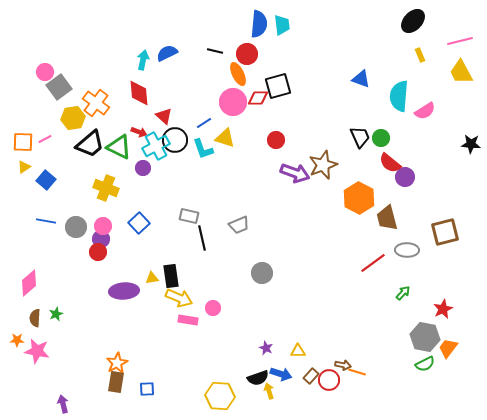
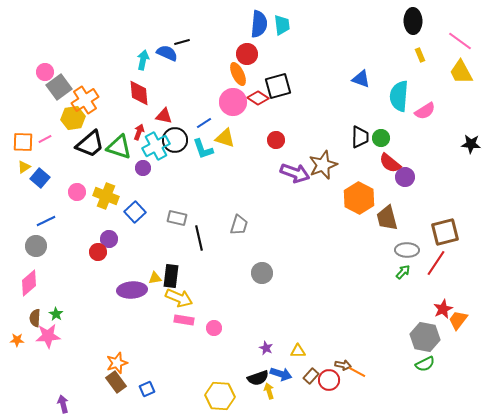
black ellipse at (413, 21): rotated 45 degrees counterclockwise
pink line at (460, 41): rotated 50 degrees clockwise
black line at (215, 51): moved 33 px left, 9 px up; rotated 28 degrees counterclockwise
blue semicircle at (167, 53): rotated 50 degrees clockwise
red diamond at (258, 98): rotated 35 degrees clockwise
orange cross at (96, 103): moved 11 px left, 3 px up; rotated 20 degrees clockwise
red triangle at (164, 116): rotated 30 degrees counterclockwise
red arrow at (139, 132): rotated 91 degrees counterclockwise
black trapezoid at (360, 137): rotated 25 degrees clockwise
green triangle at (119, 147): rotated 8 degrees counterclockwise
blue square at (46, 180): moved 6 px left, 2 px up
yellow cross at (106, 188): moved 8 px down
gray rectangle at (189, 216): moved 12 px left, 2 px down
blue line at (46, 221): rotated 36 degrees counterclockwise
blue square at (139, 223): moved 4 px left, 11 px up
gray trapezoid at (239, 225): rotated 50 degrees counterclockwise
pink circle at (103, 226): moved 26 px left, 34 px up
gray circle at (76, 227): moved 40 px left, 19 px down
black line at (202, 238): moved 3 px left
purple circle at (101, 239): moved 8 px right
red line at (373, 263): moved 63 px right; rotated 20 degrees counterclockwise
black rectangle at (171, 276): rotated 15 degrees clockwise
yellow triangle at (152, 278): moved 3 px right
purple ellipse at (124, 291): moved 8 px right, 1 px up
green arrow at (403, 293): moved 21 px up
pink circle at (213, 308): moved 1 px right, 20 px down
green star at (56, 314): rotated 16 degrees counterclockwise
pink rectangle at (188, 320): moved 4 px left
orange trapezoid at (448, 348): moved 10 px right, 28 px up
pink star at (37, 351): moved 11 px right, 15 px up; rotated 15 degrees counterclockwise
orange star at (117, 363): rotated 10 degrees clockwise
orange line at (357, 372): rotated 12 degrees clockwise
brown rectangle at (116, 382): rotated 45 degrees counterclockwise
blue square at (147, 389): rotated 21 degrees counterclockwise
